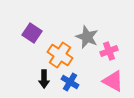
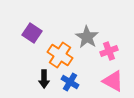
gray star: rotated 10 degrees clockwise
